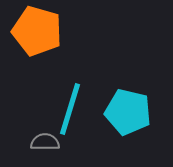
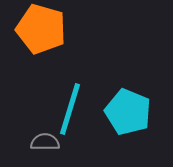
orange pentagon: moved 4 px right, 2 px up
cyan pentagon: rotated 9 degrees clockwise
